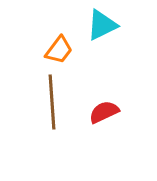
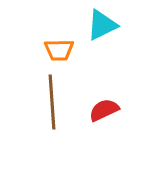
orange trapezoid: rotated 52 degrees clockwise
red semicircle: moved 2 px up
